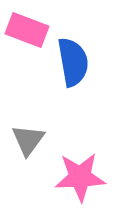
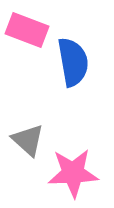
gray triangle: rotated 24 degrees counterclockwise
pink star: moved 7 px left, 4 px up
